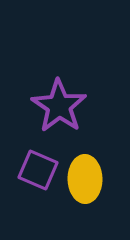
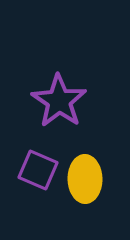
purple star: moved 5 px up
